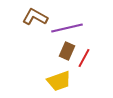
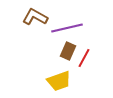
brown rectangle: moved 1 px right
